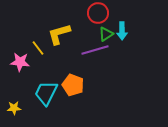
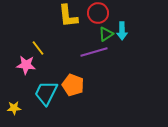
yellow L-shape: moved 9 px right, 18 px up; rotated 80 degrees counterclockwise
purple line: moved 1 px left, 2 px down
pink star: moved 6 px right, 3 px down
